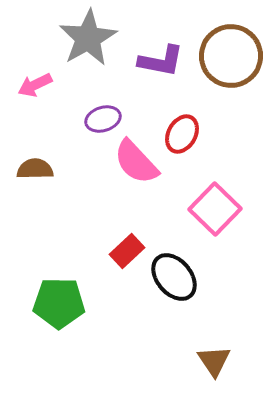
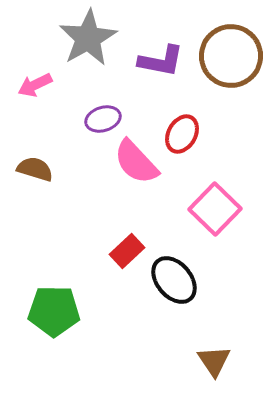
brown semicircle: rotated 18 degrees clockwise
black ellipse: moved 3 px down
green pentagon: moved 5 px left, 8 px down
